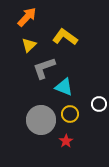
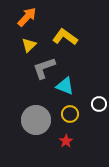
cyan triangle: moved 1 px right, 1 px up
gray circle: moved 5 px left
